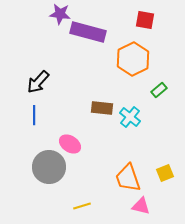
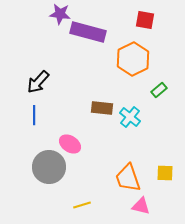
yellow square: rotated 24 degrees clockwise
yellow line: moved 1 px up
